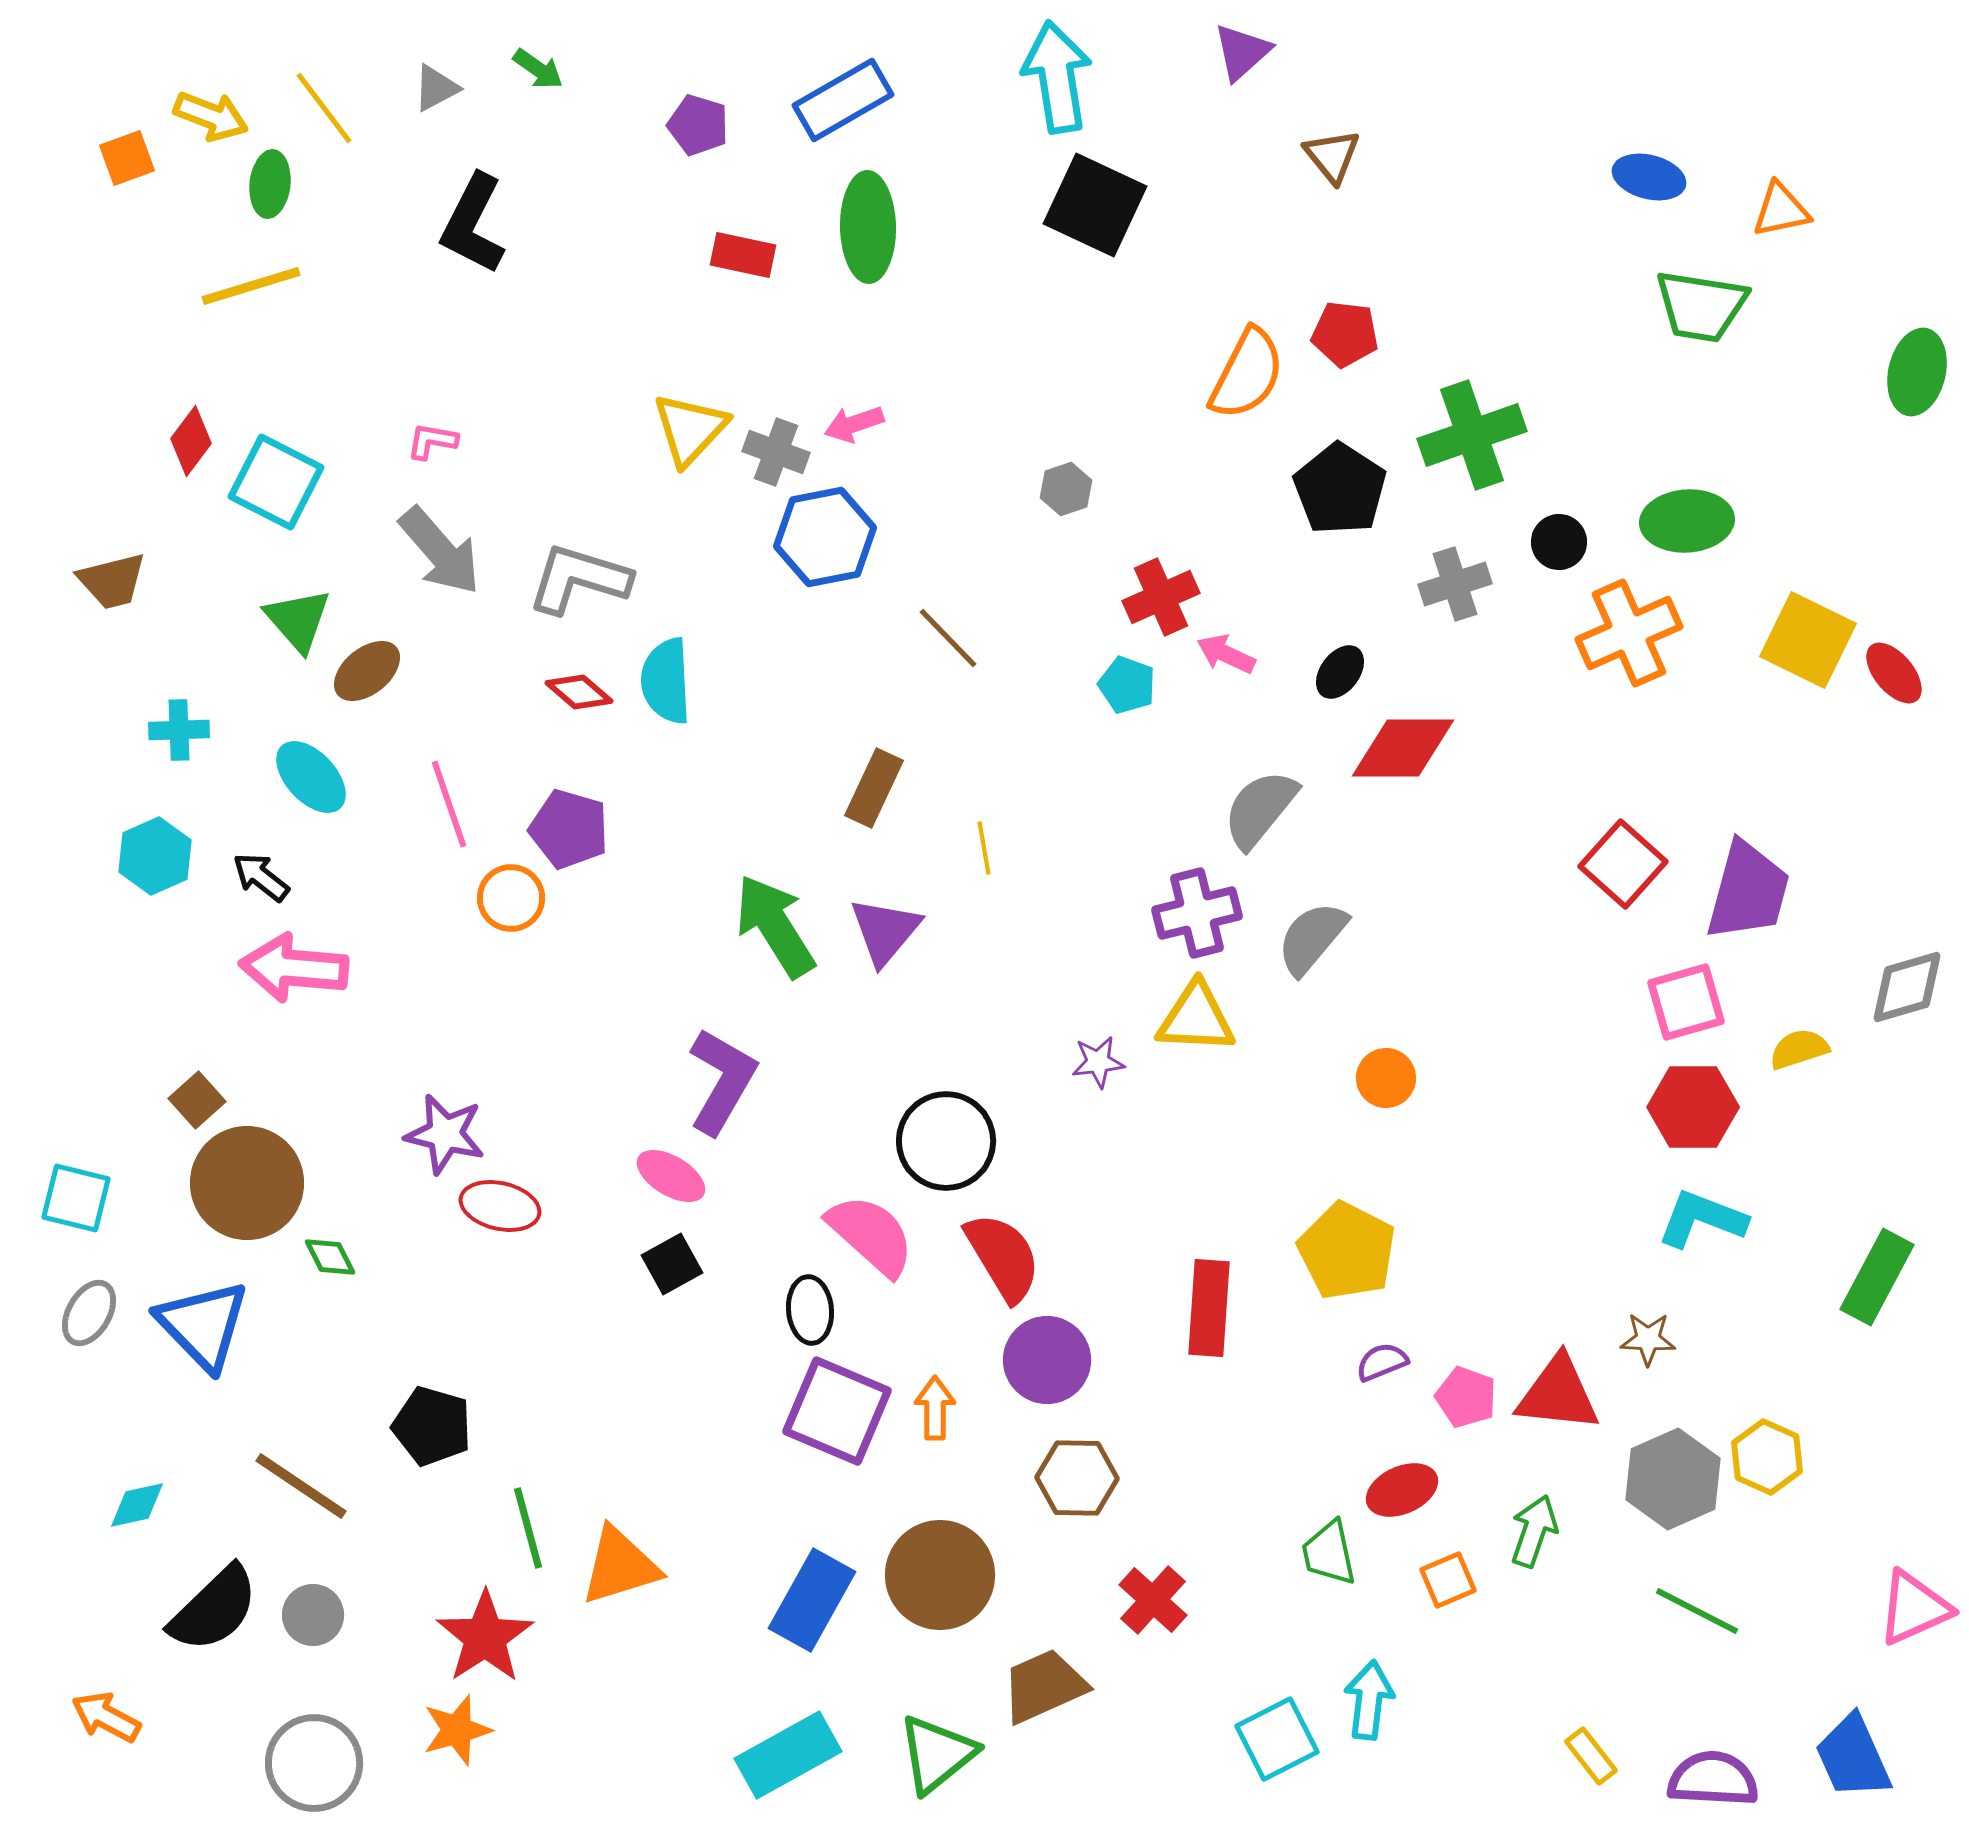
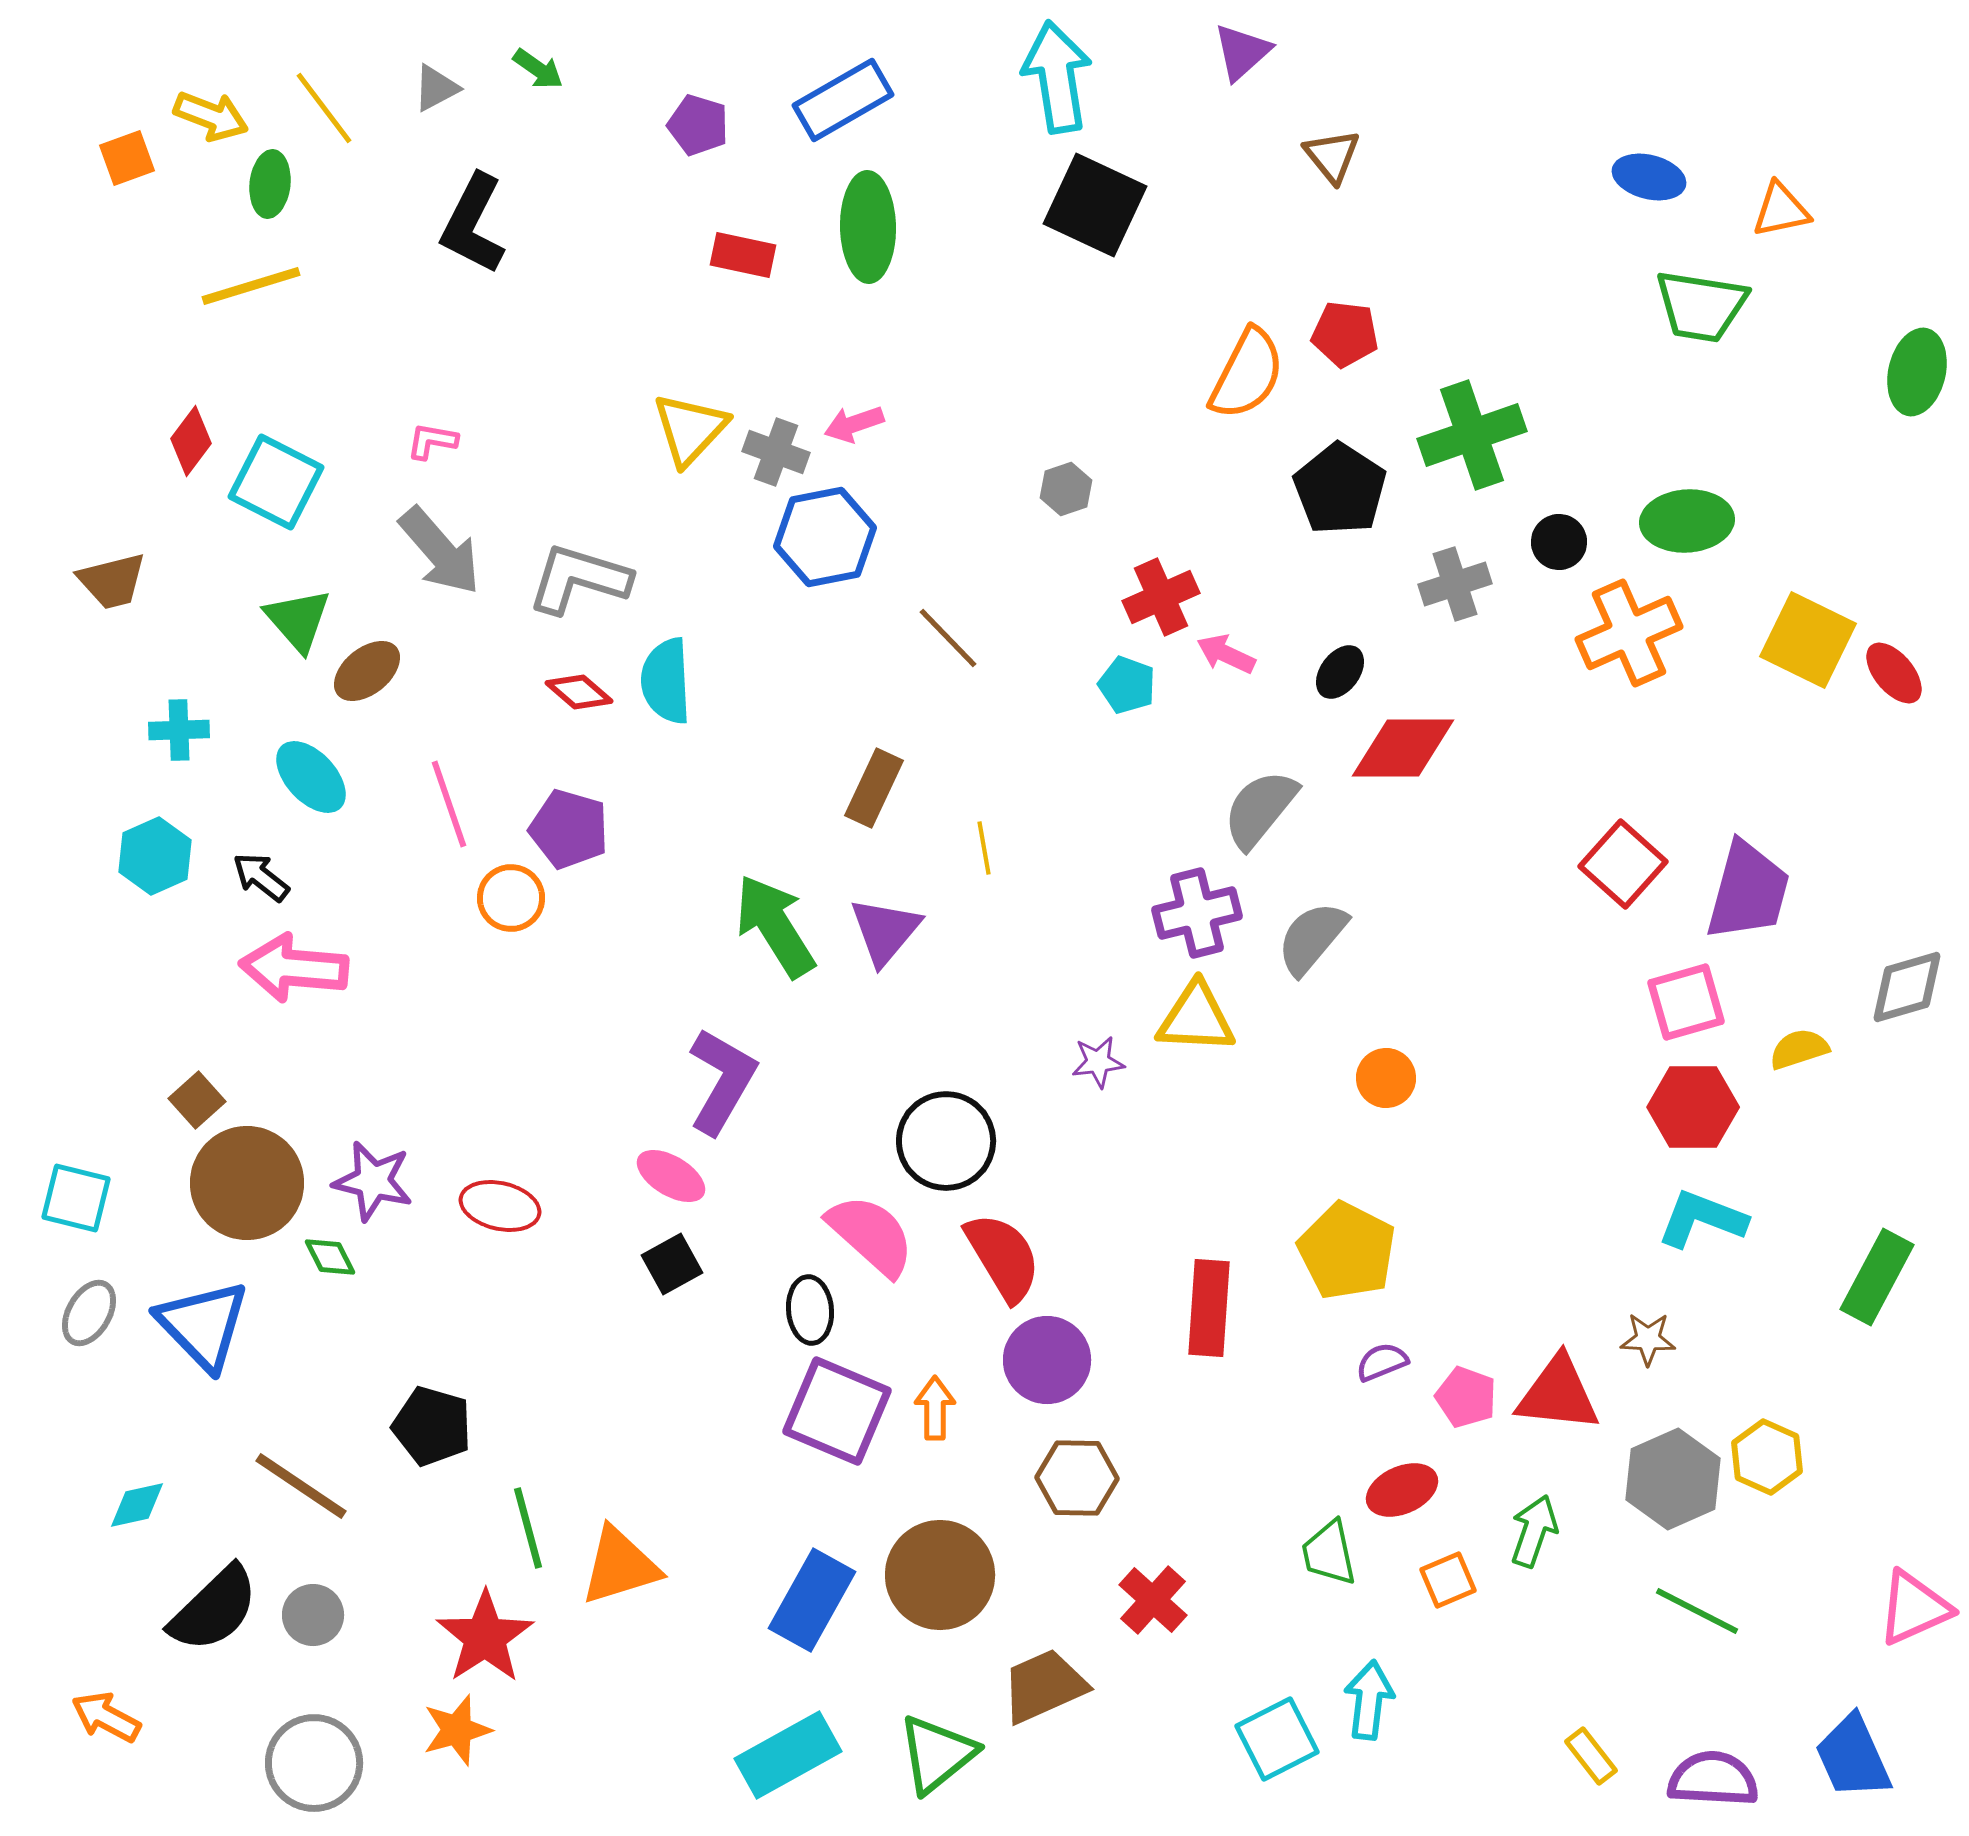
purple star at (445, 1134): moved 72 px left, 47 px down
